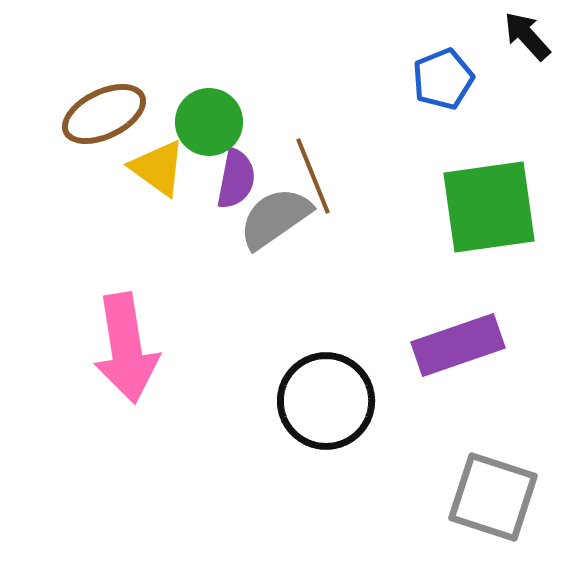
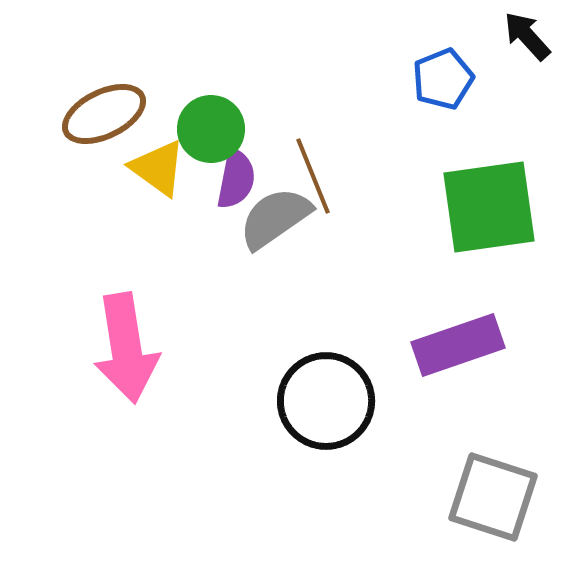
green circle: moved 2 px right, 7 px down
